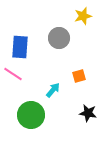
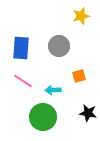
yellow star: moved 2 px left
gray circle: moved 8 px down
blue rectangle: moved 1 px right, 1 px down
pink line: moved 10 px right, 7 px down
cyan arrow: rotated 133 degrees counterclockwise
green circle: moved 12 px right, 2 px down
